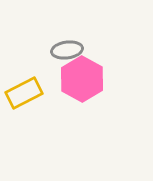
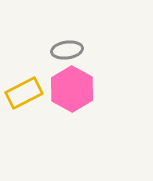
pink hexagon: moved 10 px left, 10 px down
